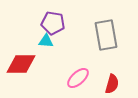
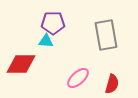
purple pentagon: rotated 10 degrees counterclockwise
